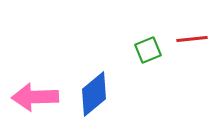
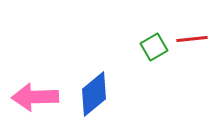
green square: moved 6 px right, 3 px up; rotated 8 degrees counterclockwise
